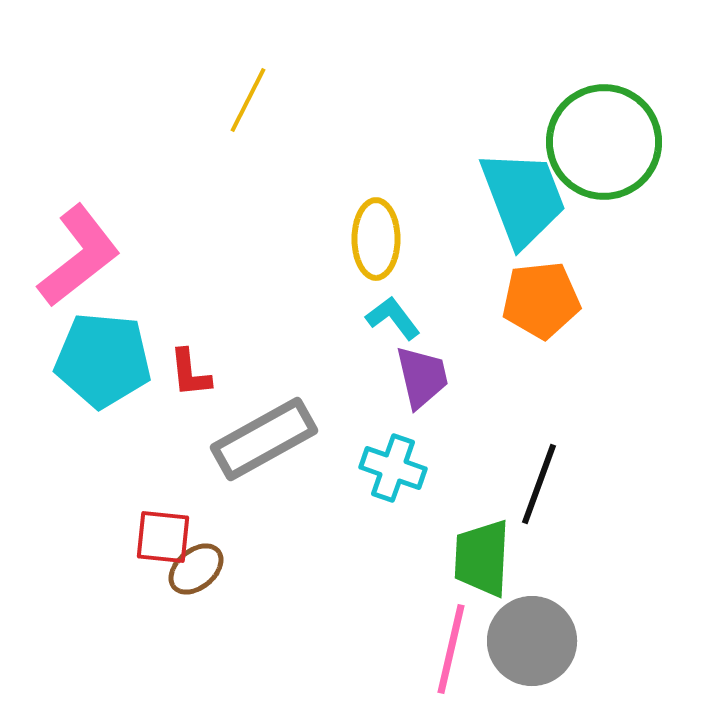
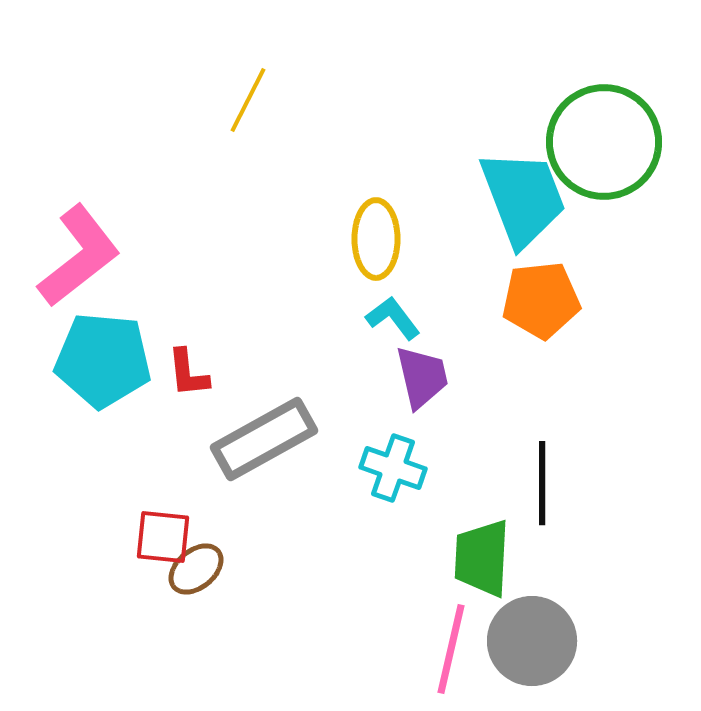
red L-shape: moved 2 px left
black line: moved 3 px right, 1 px up; rotated 20 degrees counterclockwise
